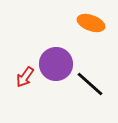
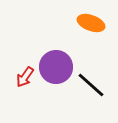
purple circle: moved 3 px down
black line: moved 1 px right, 1 px down
